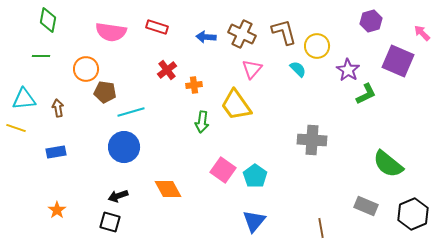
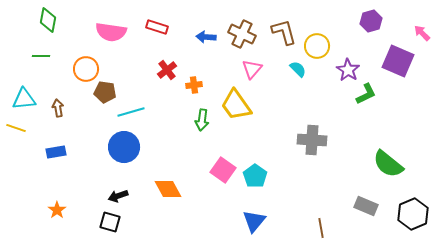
green arrow: moved 2 px up
